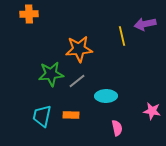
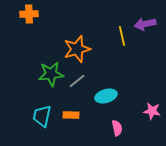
orange star: moved 2 px left; rotated 12 degrees counterclockwise
cyan ellipse: rotated 15 degrees counterclockwise
